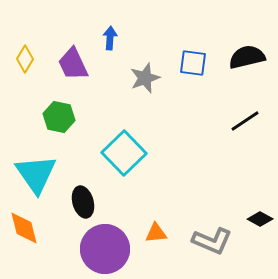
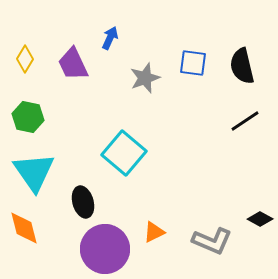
blue arrow: rotated 20 degrees clockwise
black semicircle: moved 5 px left, 9 px down; rotated 90 degrees counterclockwise
green hexagon: moved 31 px left
cyan square: rotated 6 degrees counterclockwise
cyan triangle: moved 2 px left, 2 px up
orange triangle: moved 2 px left, 1 px up; rotated 20 degrees counterclockwise
